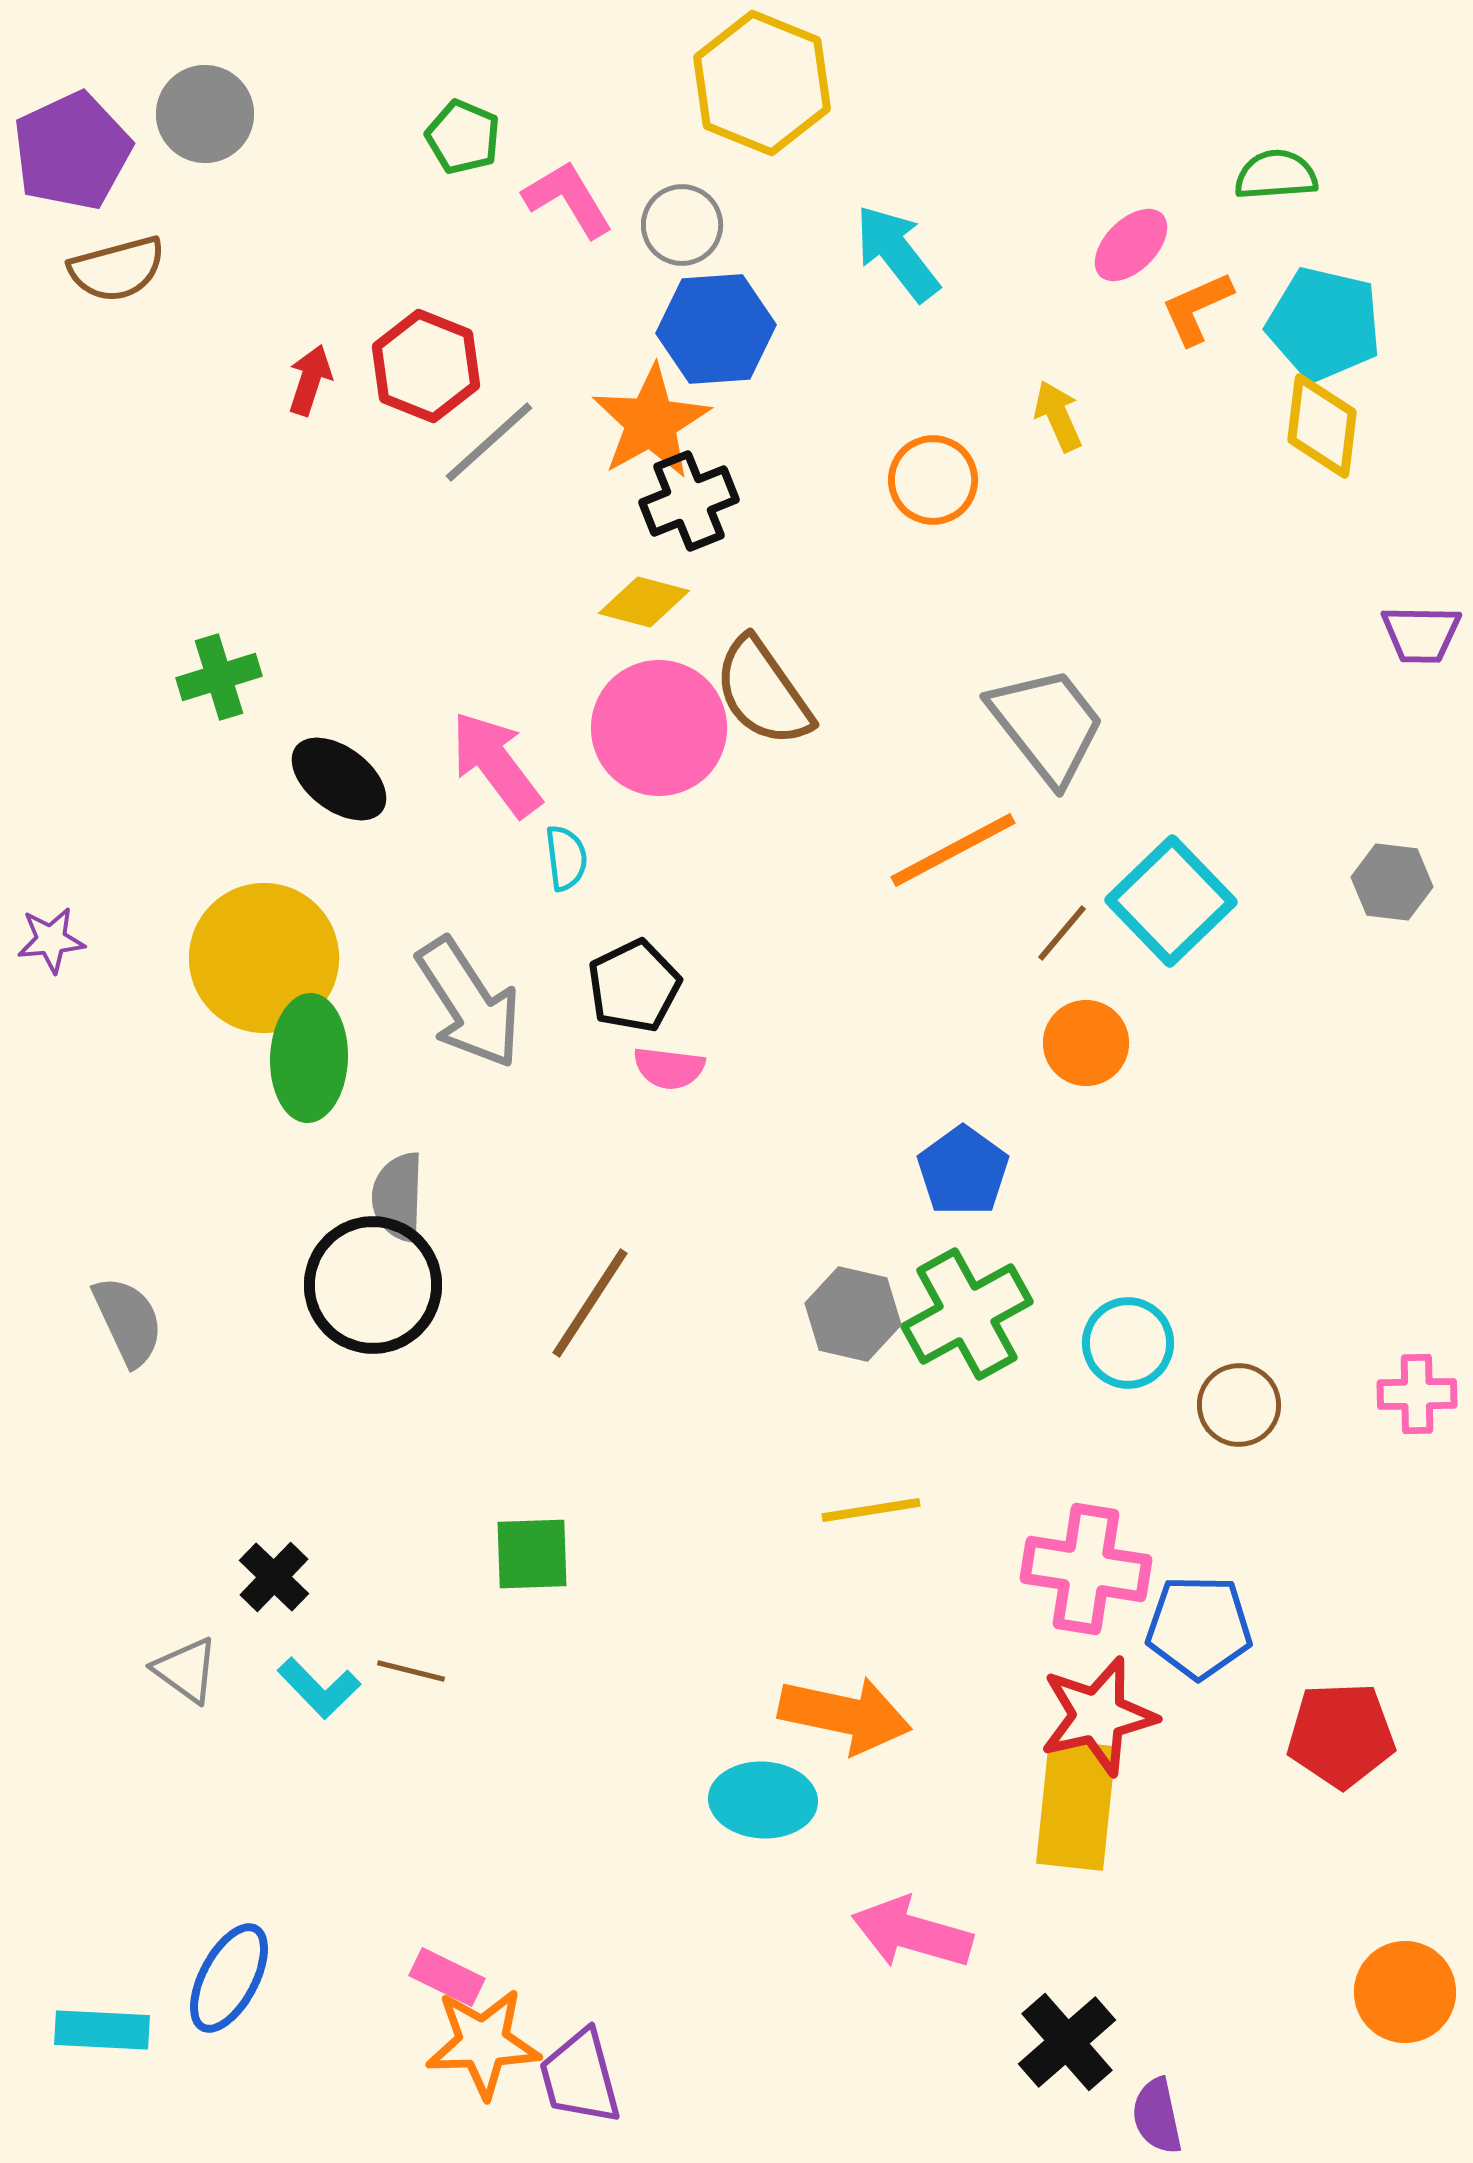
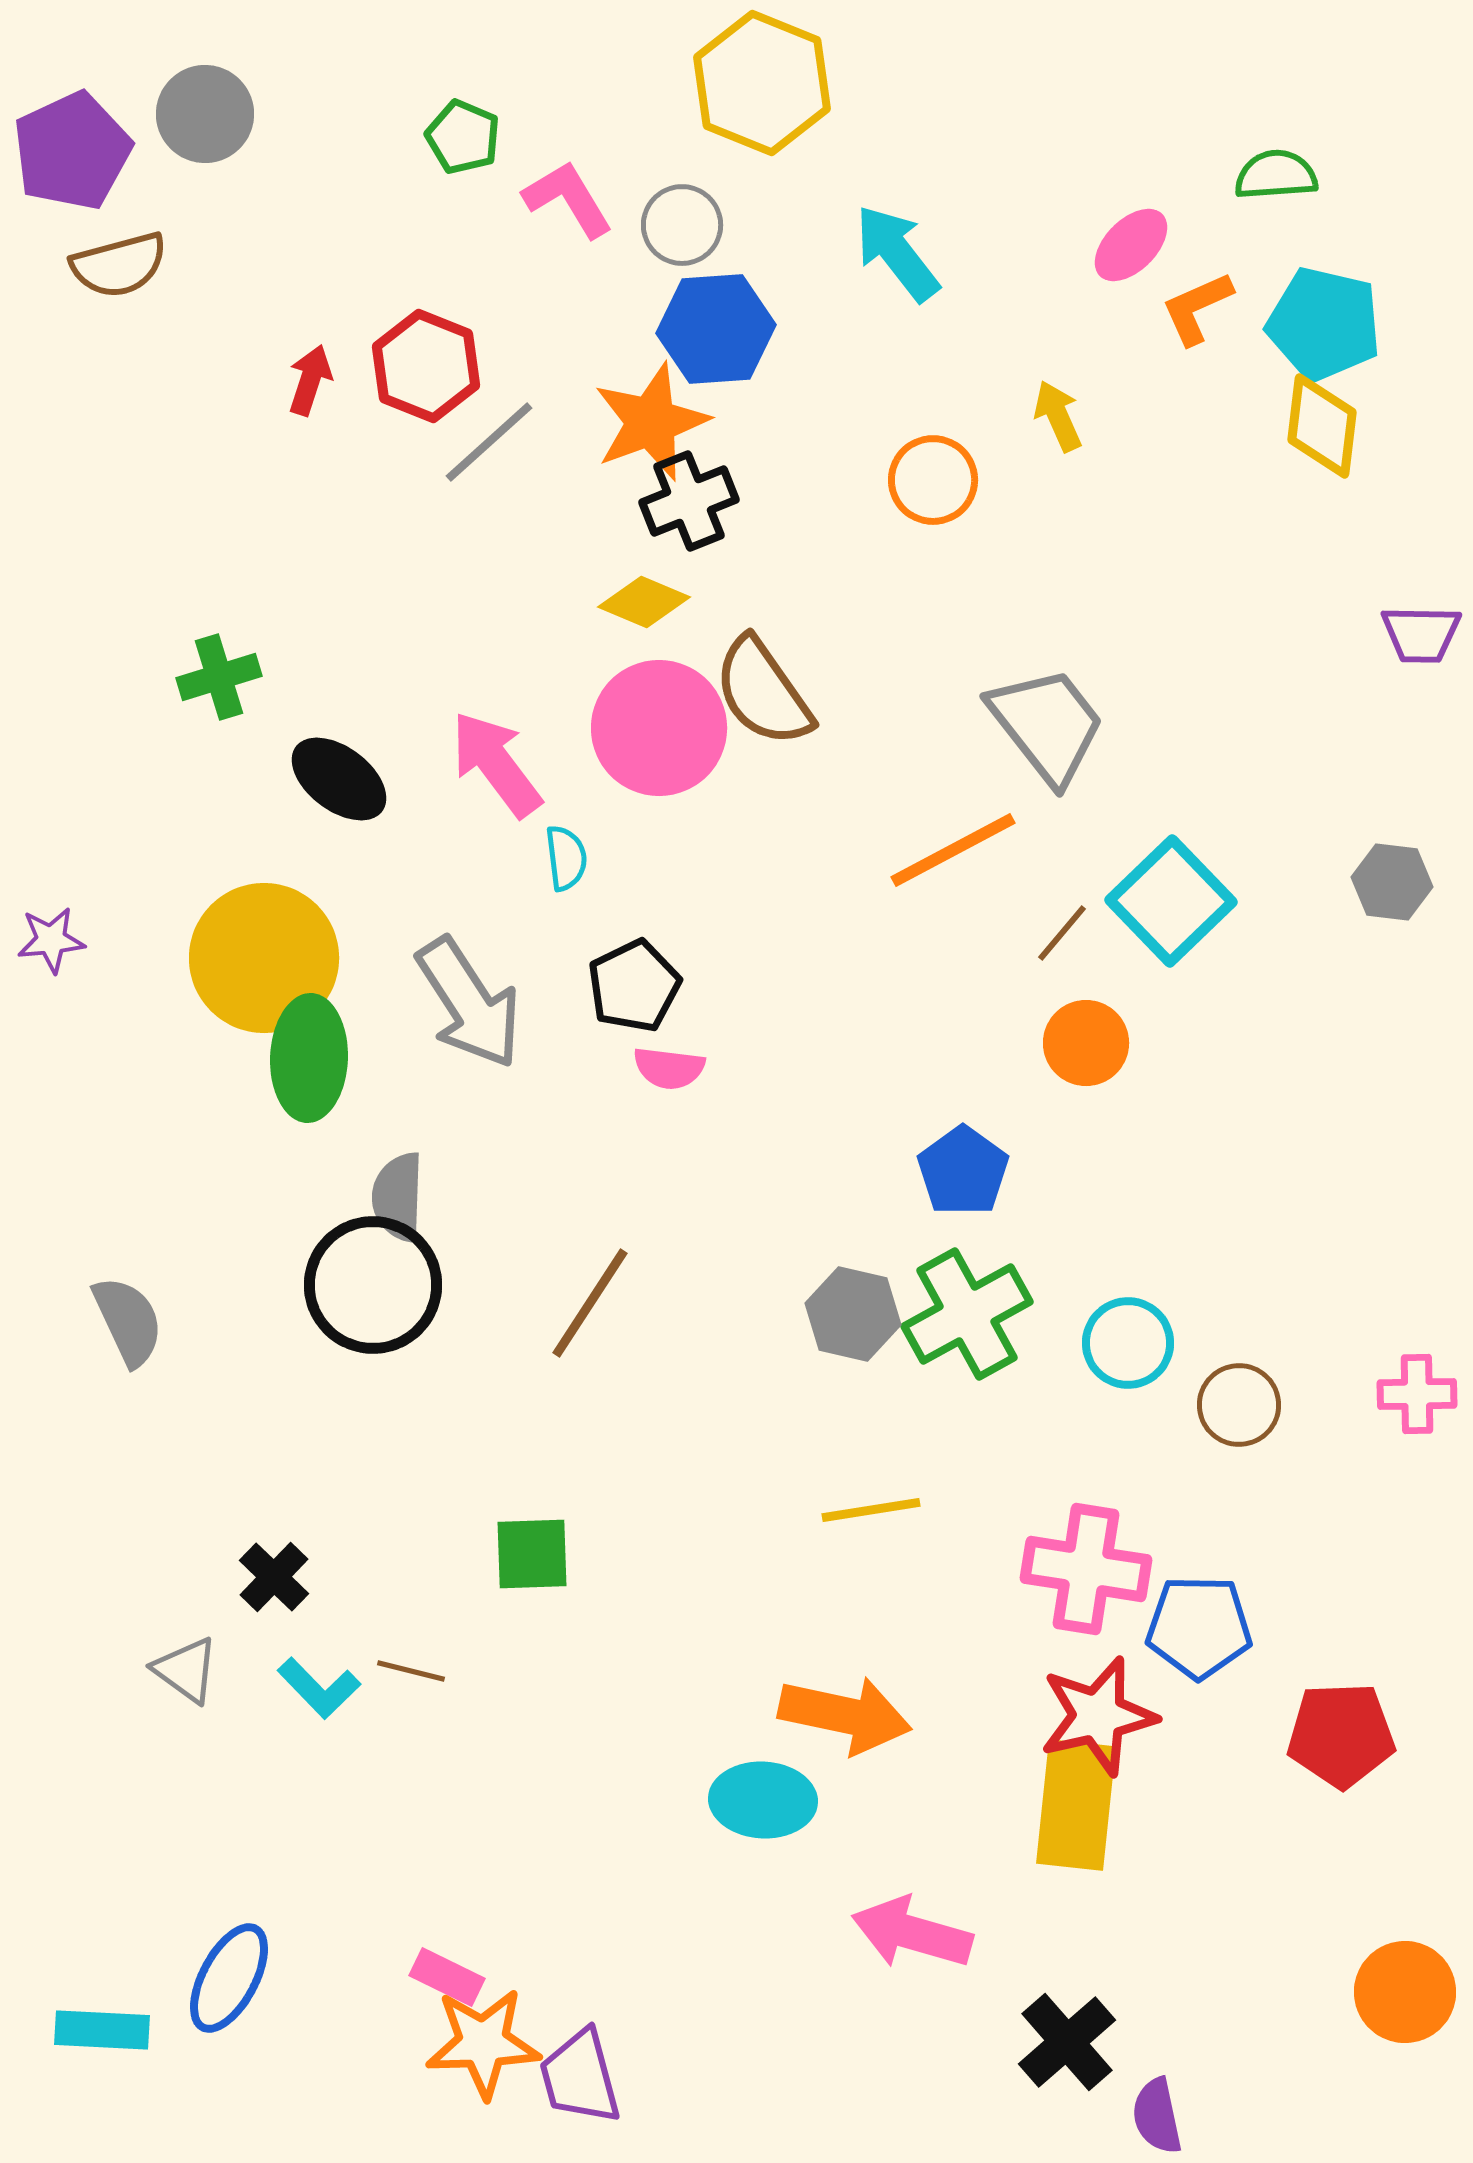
brown semicircle at (117, 269): moved 2 px right, 4 px up
orange star at (651, 422): rotated 9 degrees clockwise
yellow diamond at (644, 602): rotated 8 degrees clockwise
